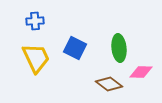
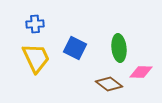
blue cross: moved 3 px down
